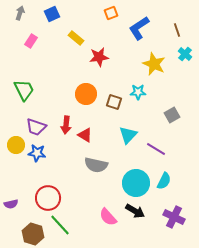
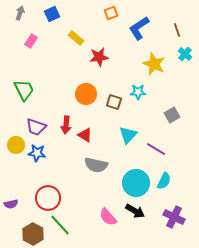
brown hexagon: rotated 10 degrees clockwise
